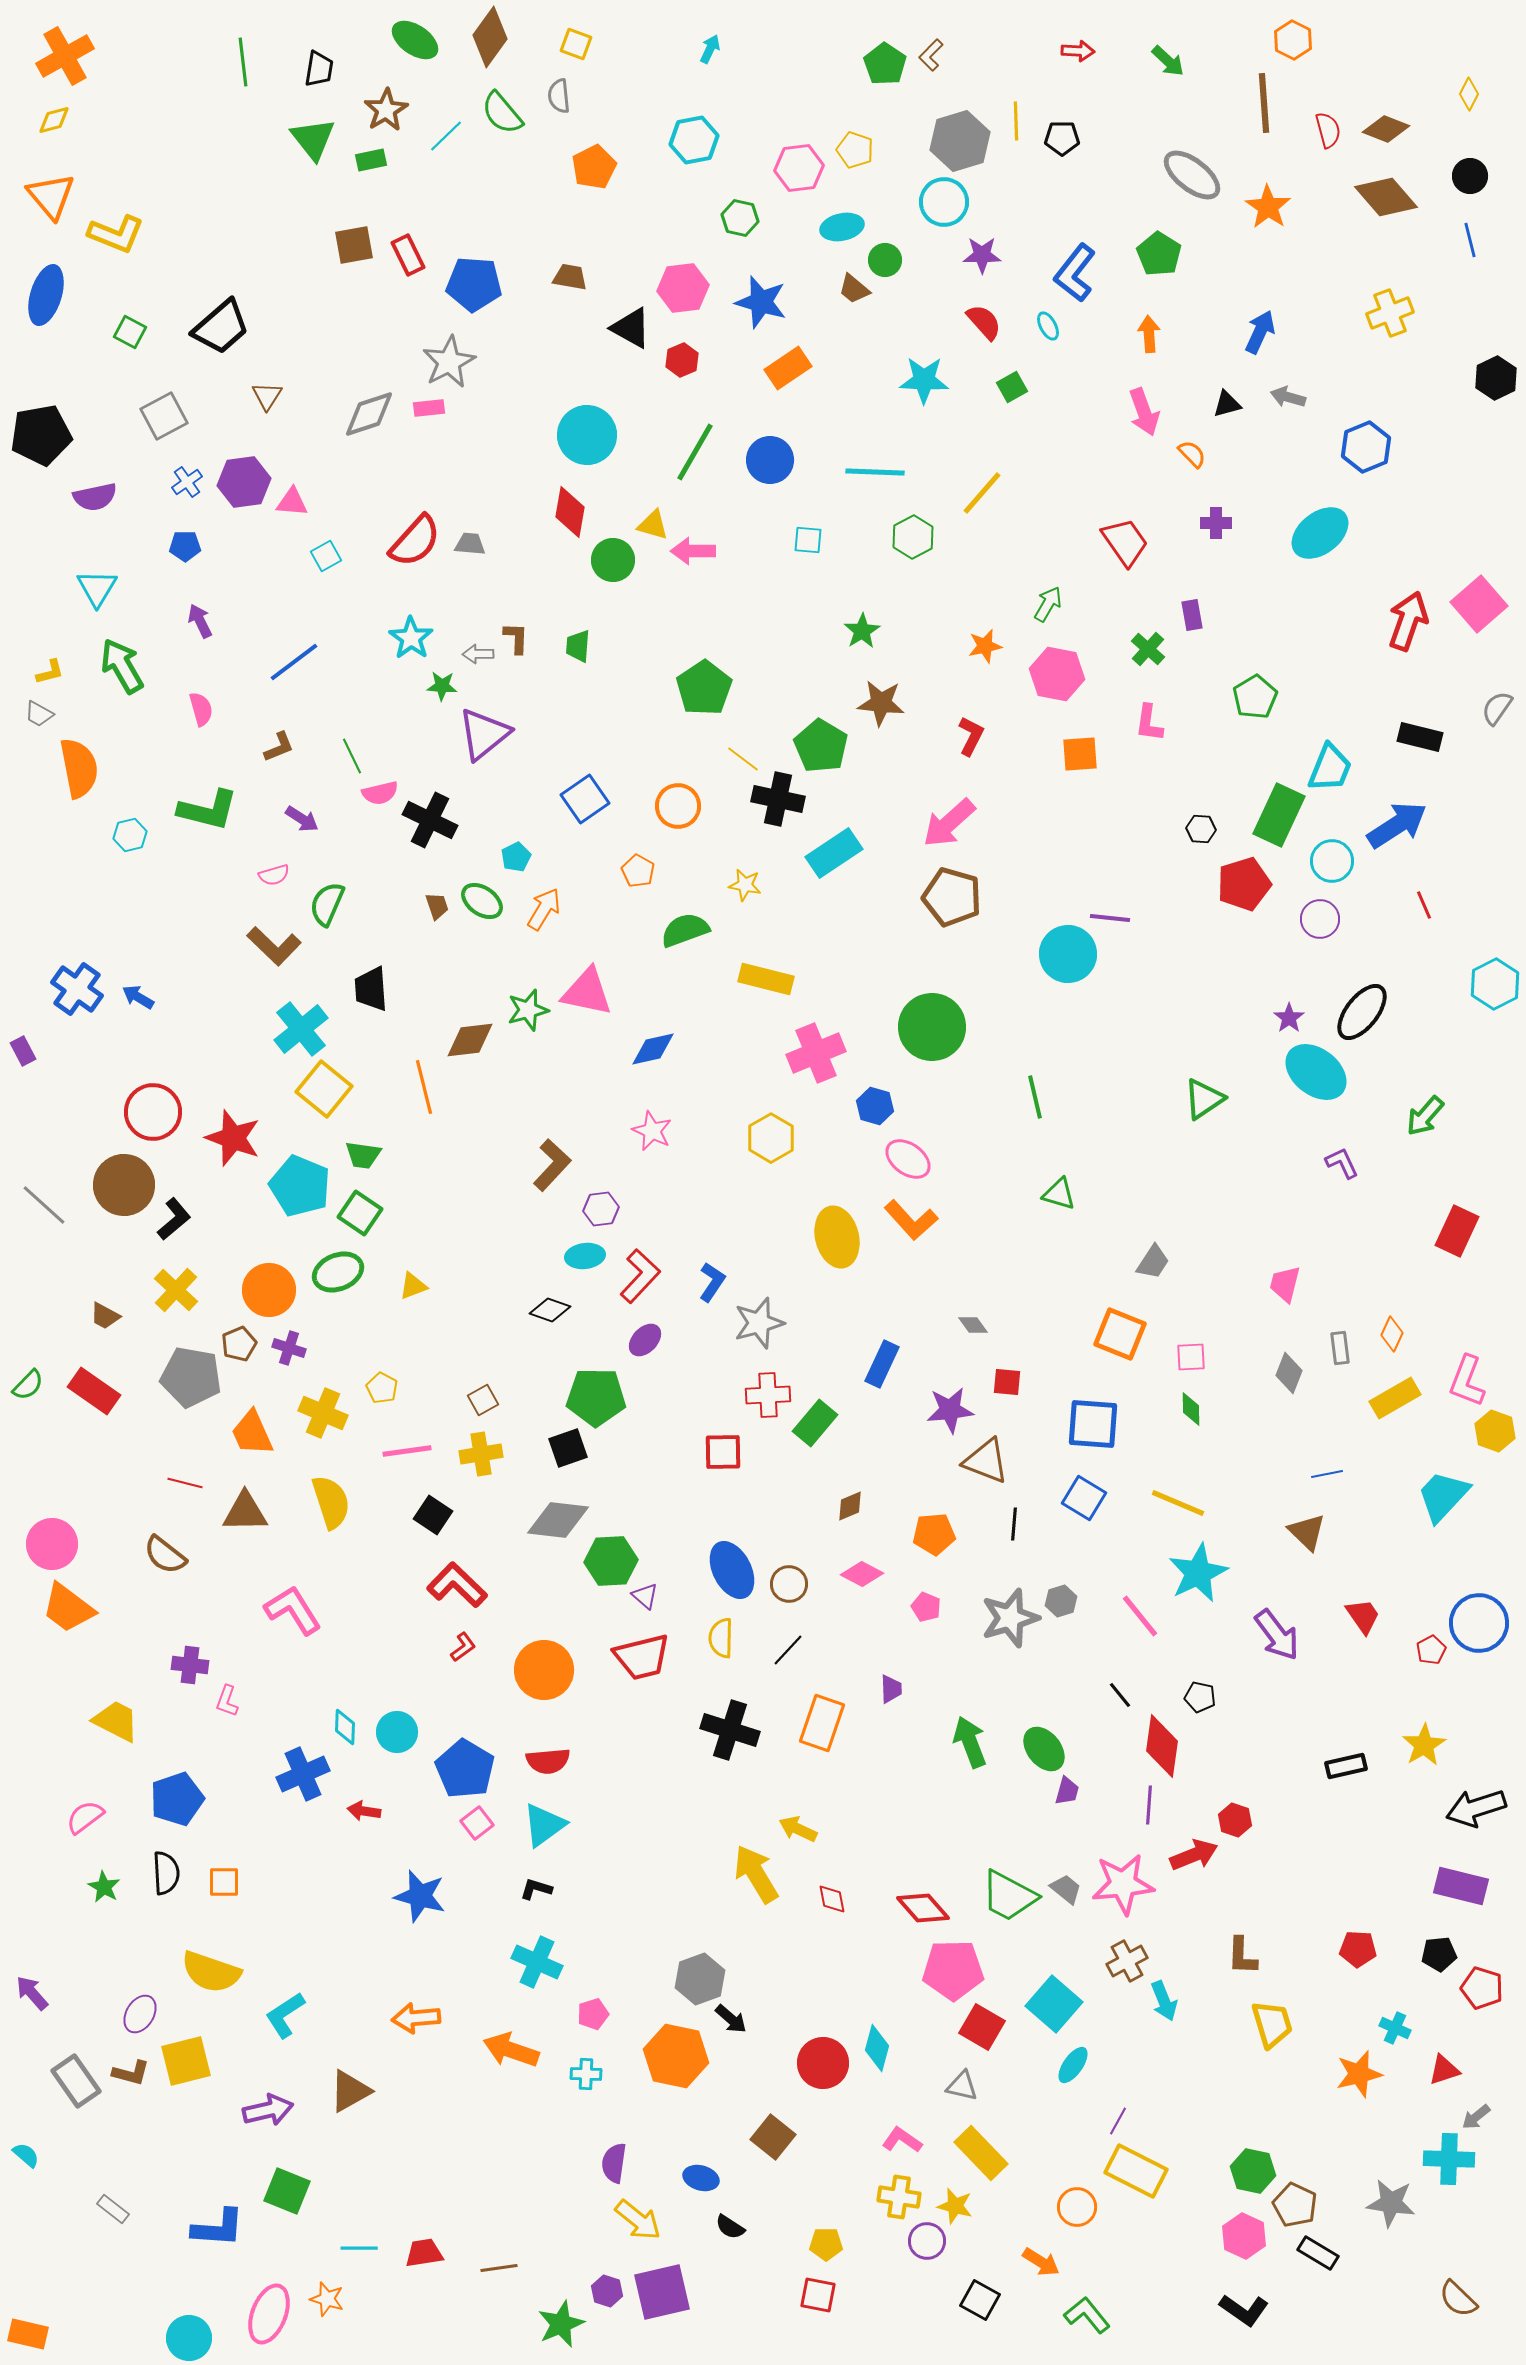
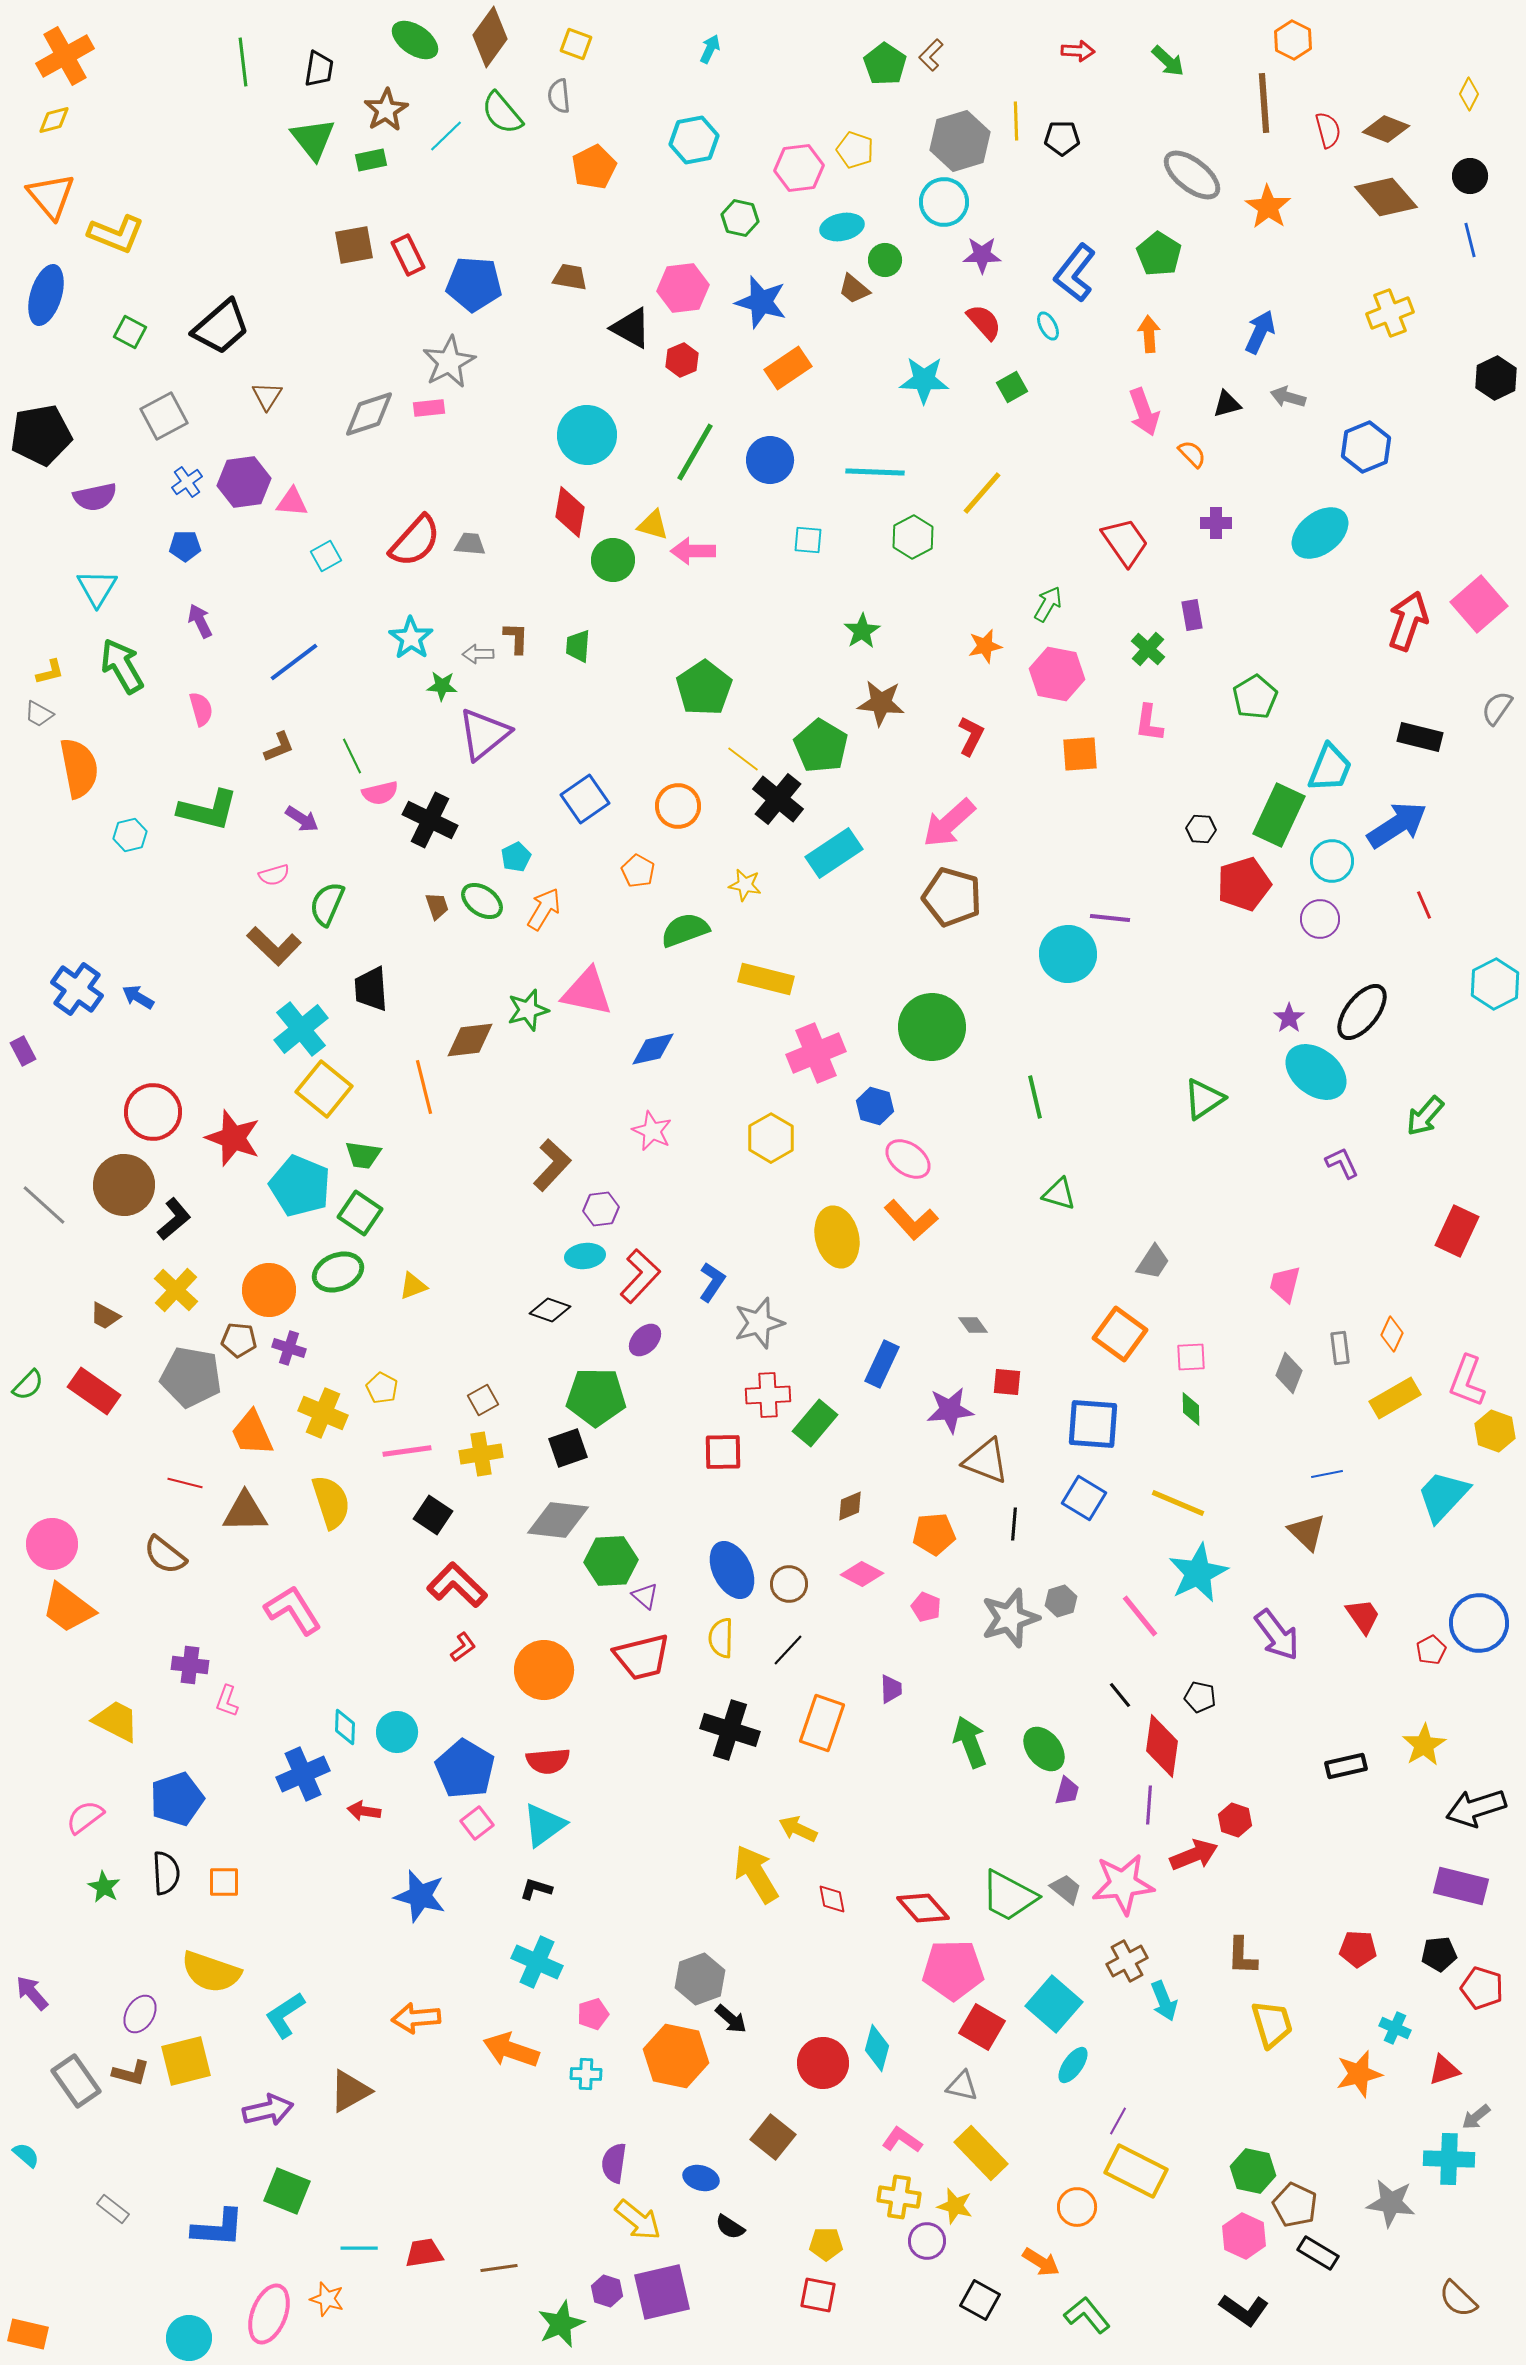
black cross at (778, 799): rotated 27 degrees clockwise
orange square at (1120, 1334): rotated 14 degrees clockwise
brown pentagon at (239, 1344): moved 4 px up; rotated 28 degrees clockwise
